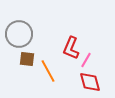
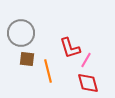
gray circle: moved 2 px right, 1 px up
red L-shape: moved 1 px left; rotated 40 degrees counterclockwise
orange line: rotated 15 degrees clockwise
red diamond: moved 2 px left, 1 px down
